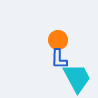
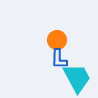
orange circle: moved 1 px left
